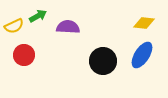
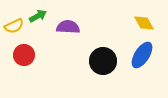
yellow diamond: rotated 55 degrees clockwise
